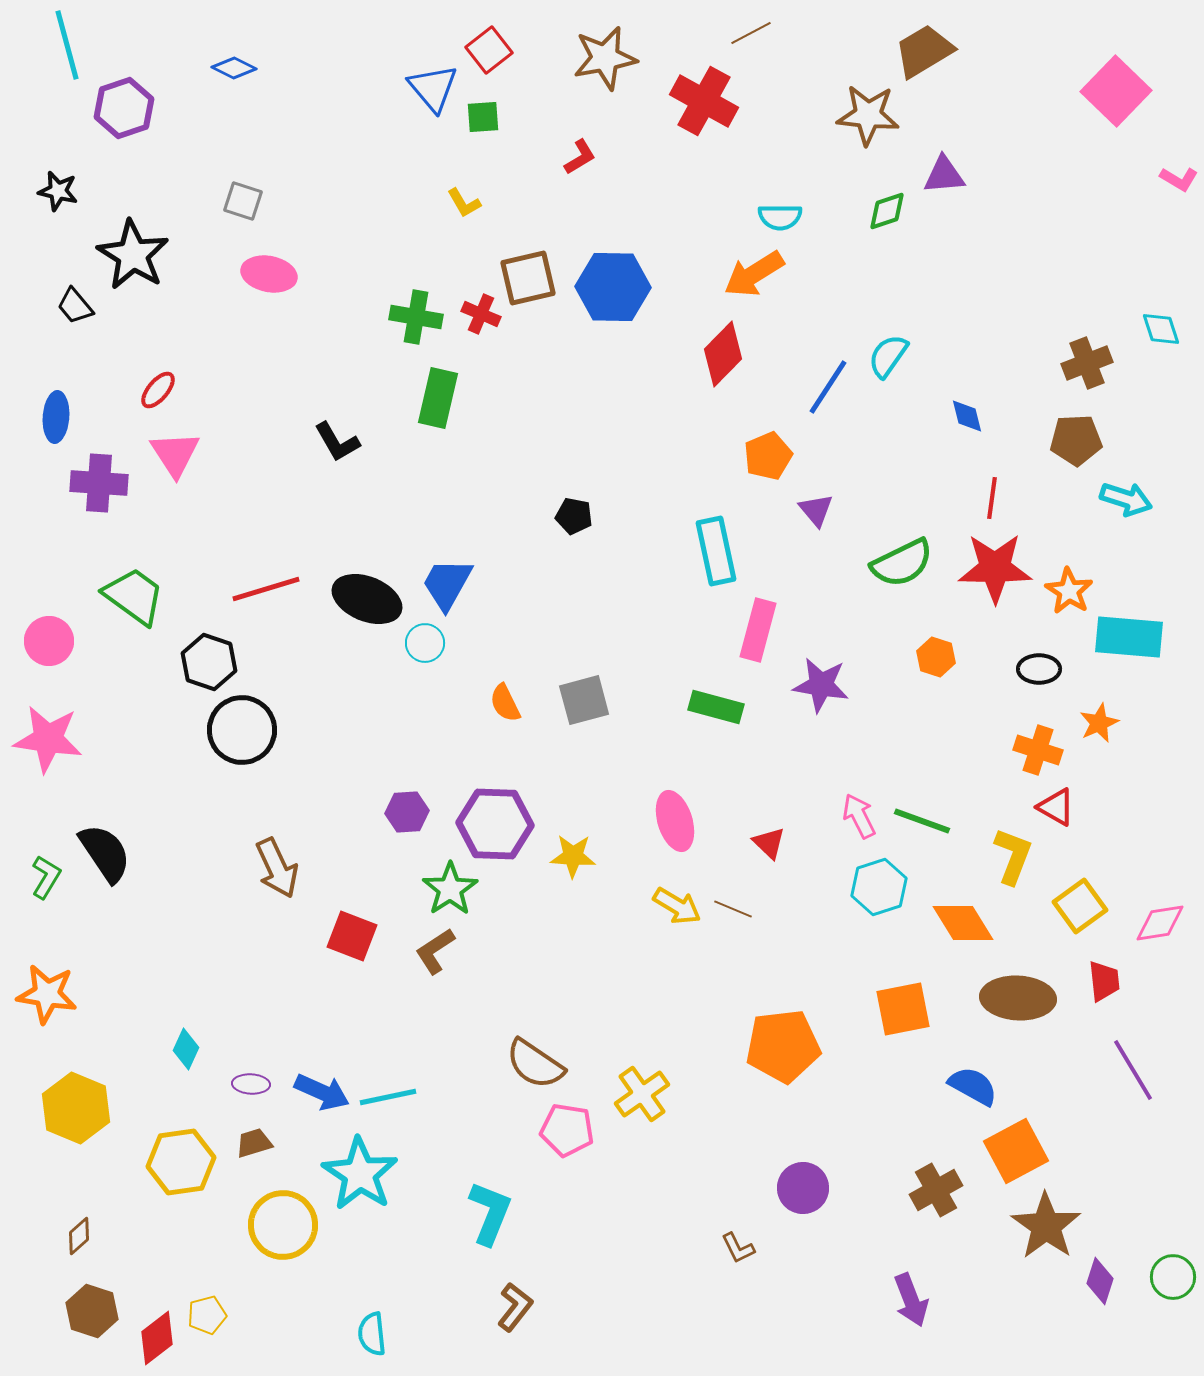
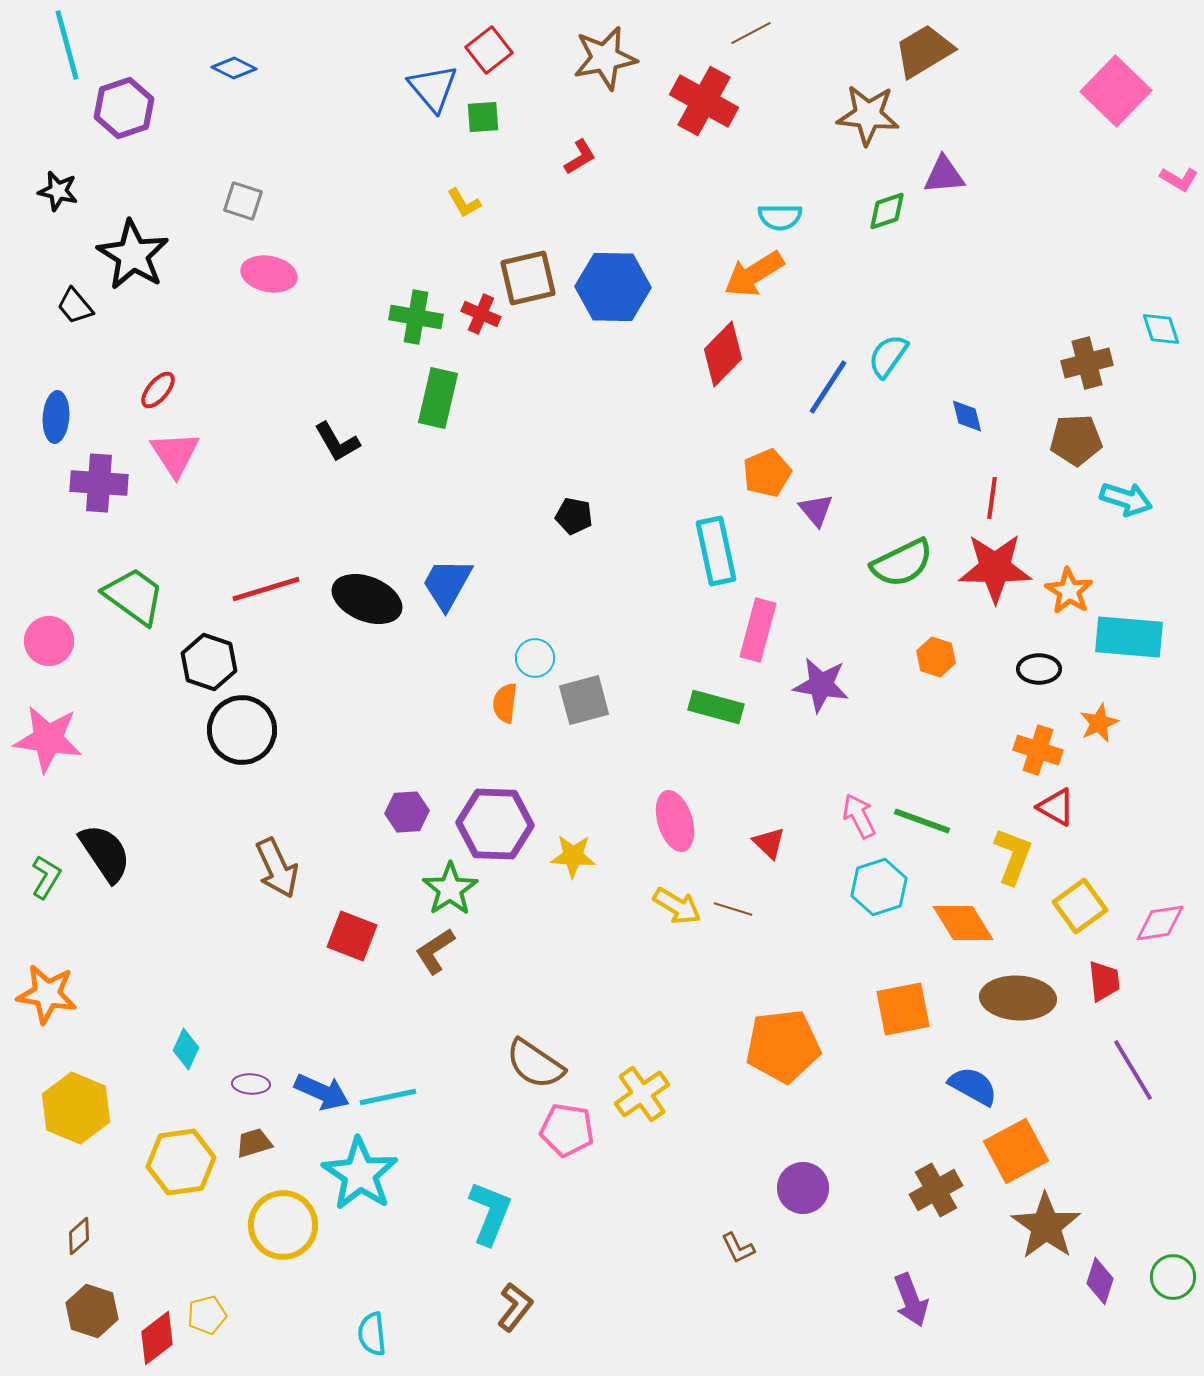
brown cross at (1087, 363): rotated 6 degrees clockwise
orange pentagon at (768, 456): moved 1 px left, 17 px down
cyan circle at (425, 643): moved 110 px right, 15 px down
orange semicircle at (505, 703): rotated 33 degrees clockwise
brown line at (733, 909): rotated 6 degrees counterclockwise
